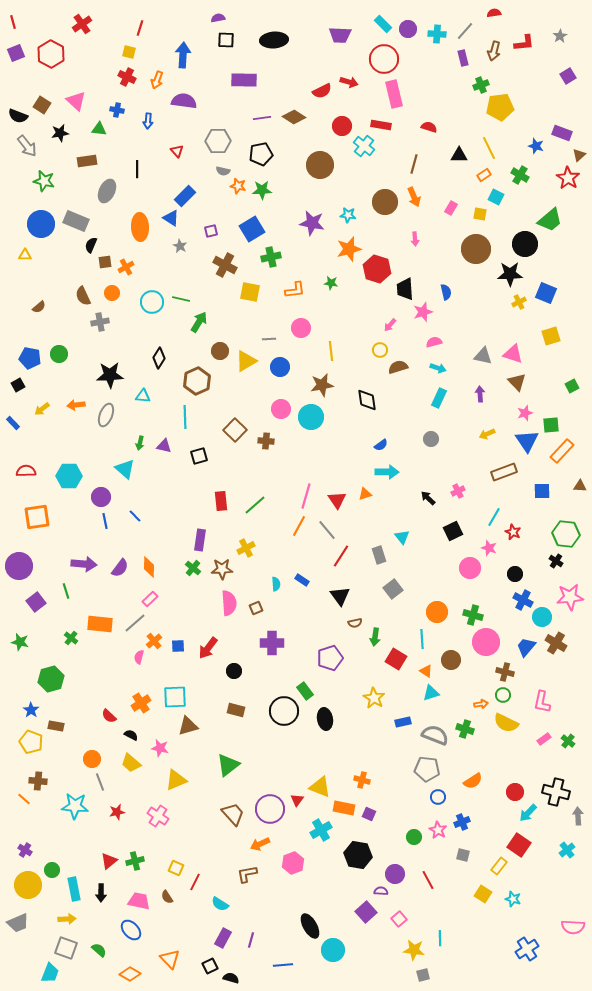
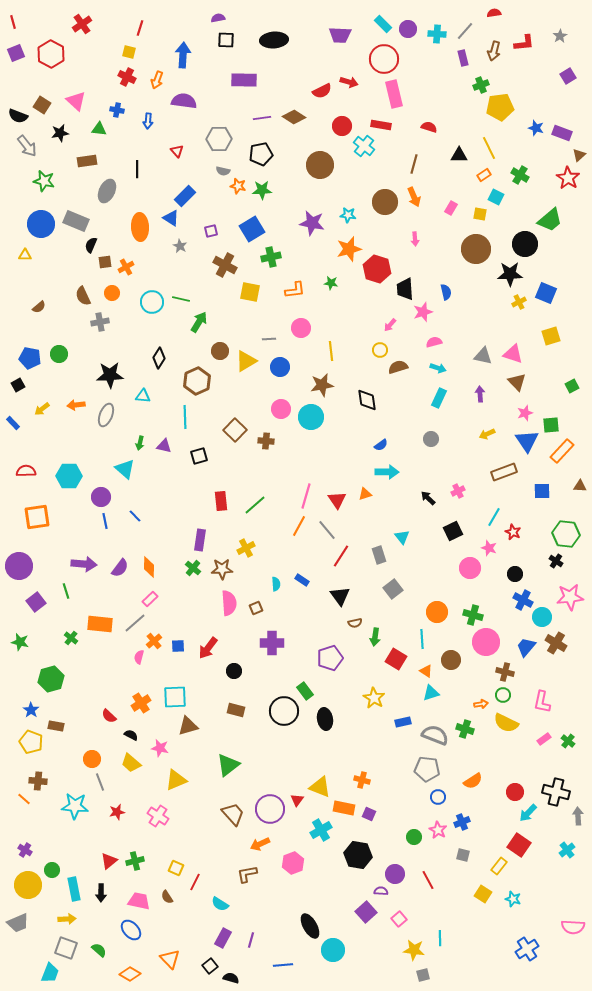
gray hexagon at (218, 141): moved 1 px right, 2 px up
blue star at (536, 146): moved 18 px up
black square at (210, 966): rotated 14 degrees counterclockwise
